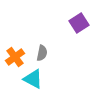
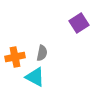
orange cross: rotated 24 degrees clockwise
cyan triangle: moved 2 px right, 2 px up
